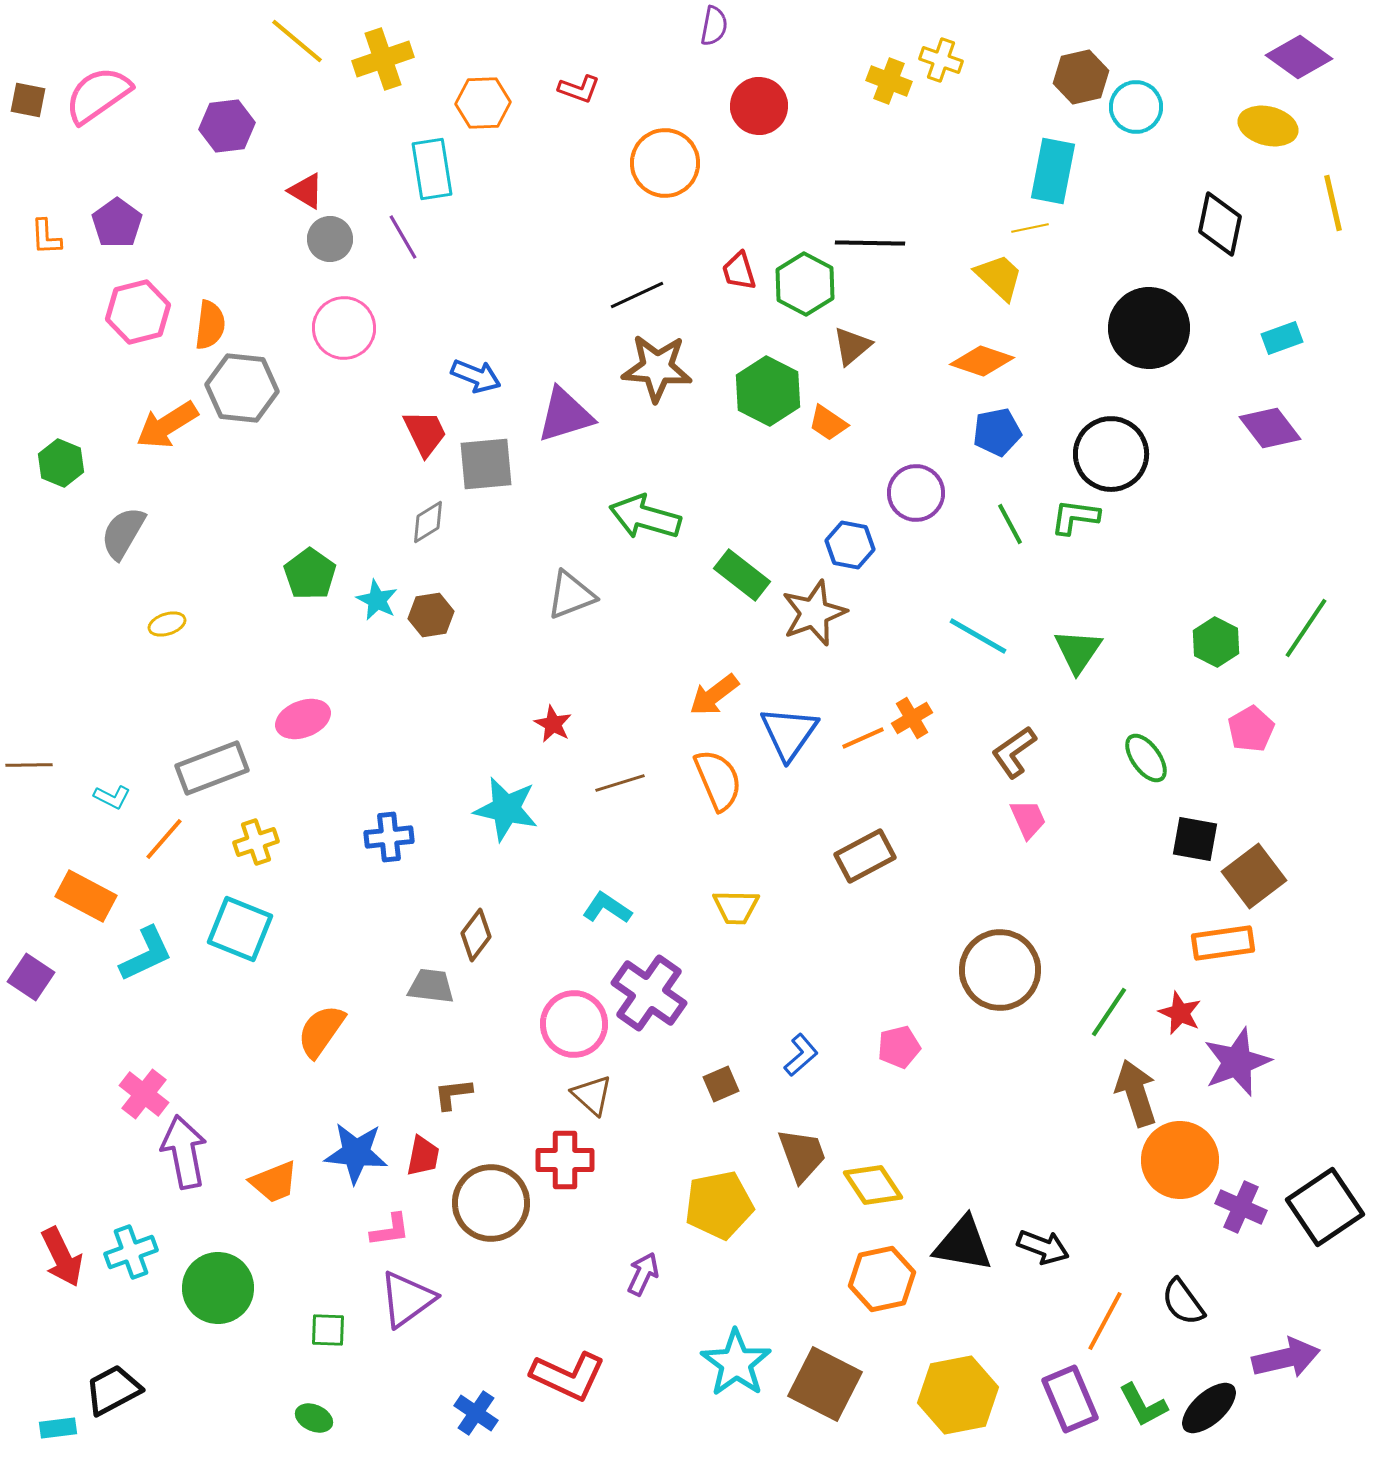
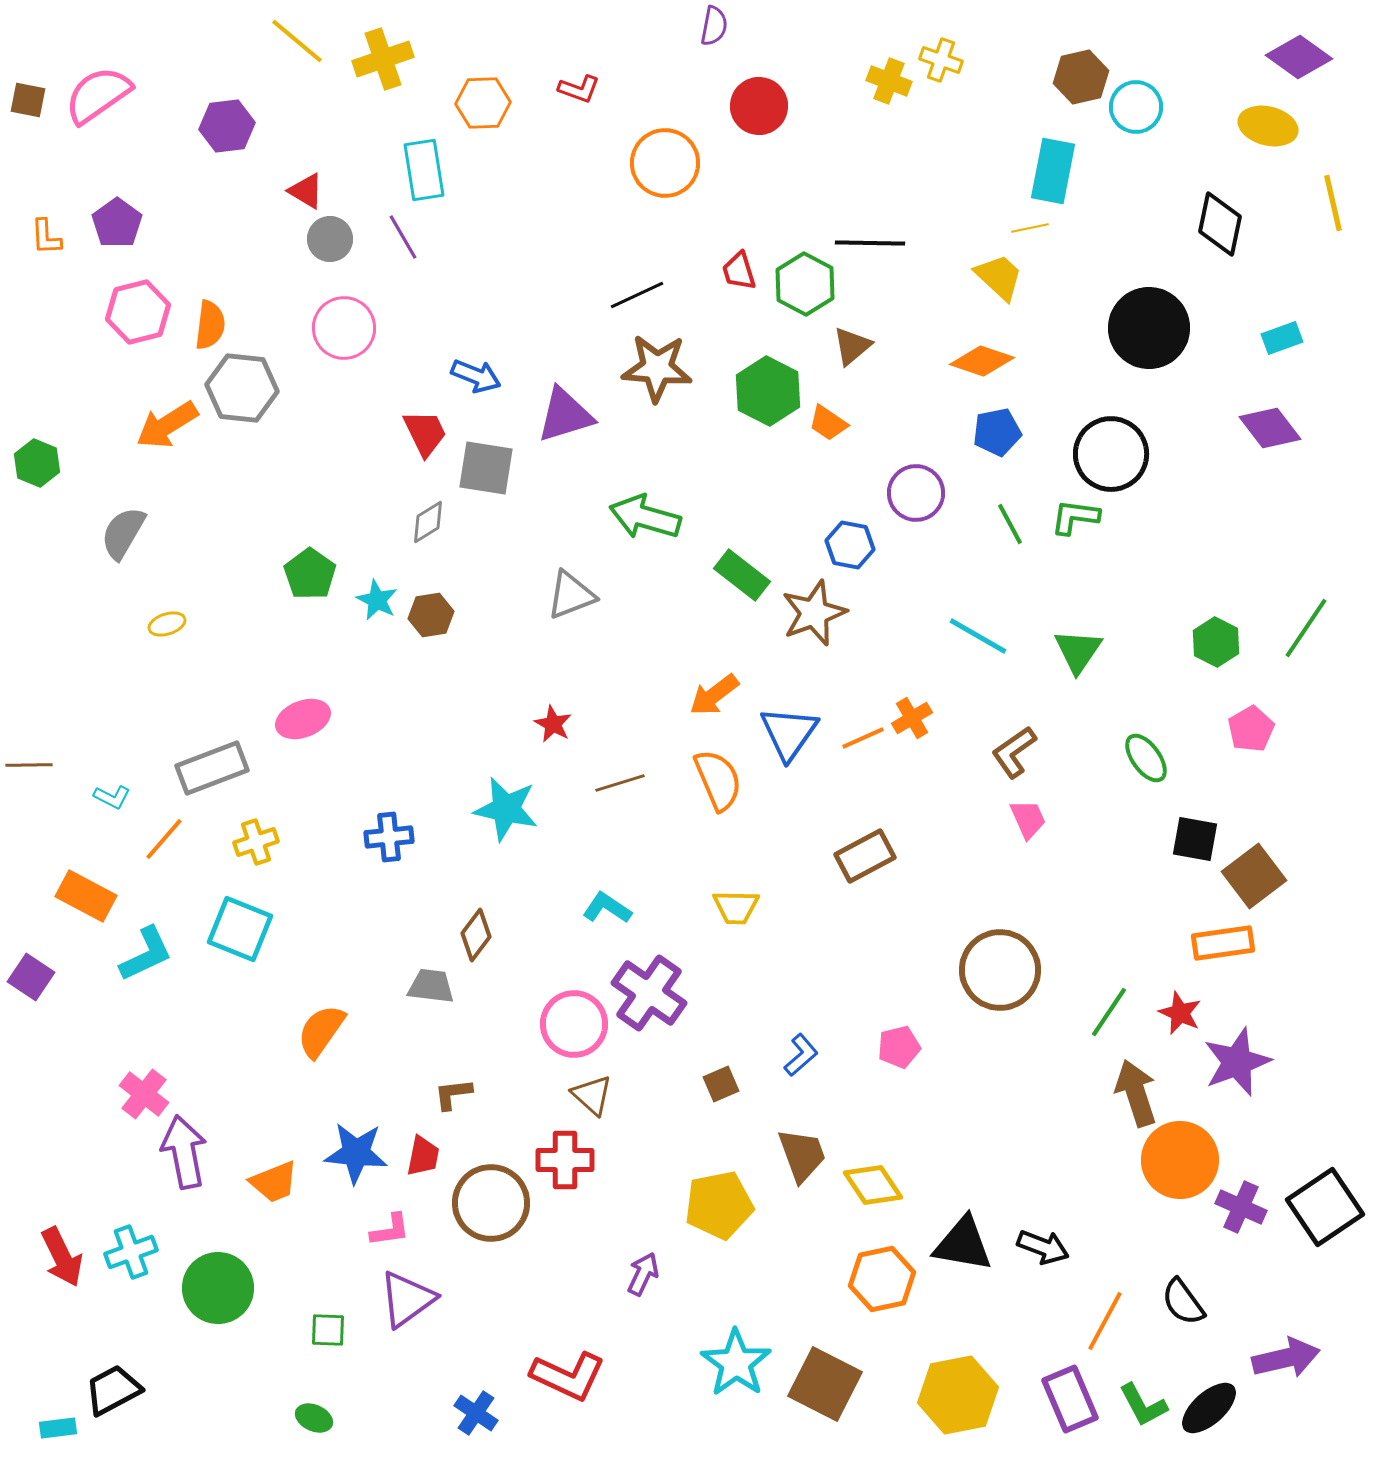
cyan rectangle at (432, 169): moved 8 px left, 1 px down
green hexagon at (61, 463): moved 24 px left
gray square at (486, 464): moved 4 px down; rotated 14 degrees clockwise
